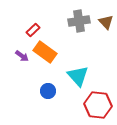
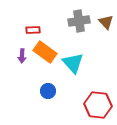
red rectangle: rotated 40 degrees clockwise
purple arrow: rotated 56 degrees clockwise
cyan triangle: moved 5 px left, 13 px up
